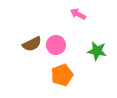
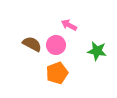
pink arrow: moved 9 px left, 11 px down
brown semicircle: rotated 126 degrees counterclockwise
orange pentagon: moved 5 px left, 2 px up
